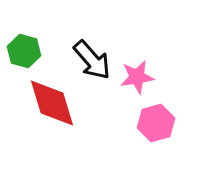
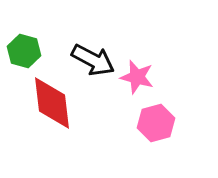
black arrow: moved 1 px right; rotated 21 degrees counterclockwise
pink star: rotated 24 degrees clockwise
red diamond: rotated 10 degrees clockwise
